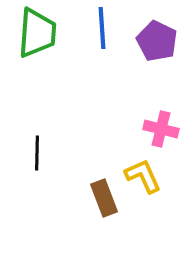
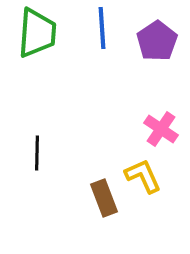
purple pentagon: rotated 12 degrees clockwise
pink cross: rotated 20 degrees clockwise
